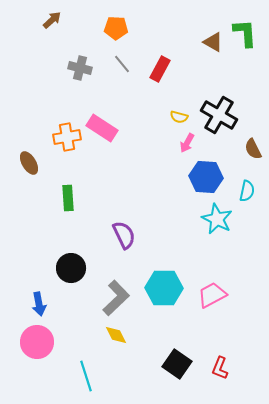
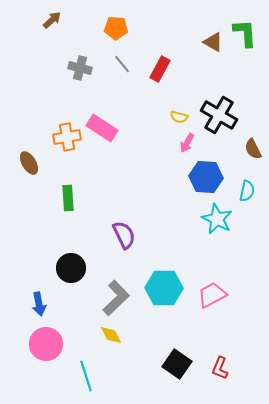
yellow diamond: moved 5 px left
pink circle: moved 9 px right, 2 px down
